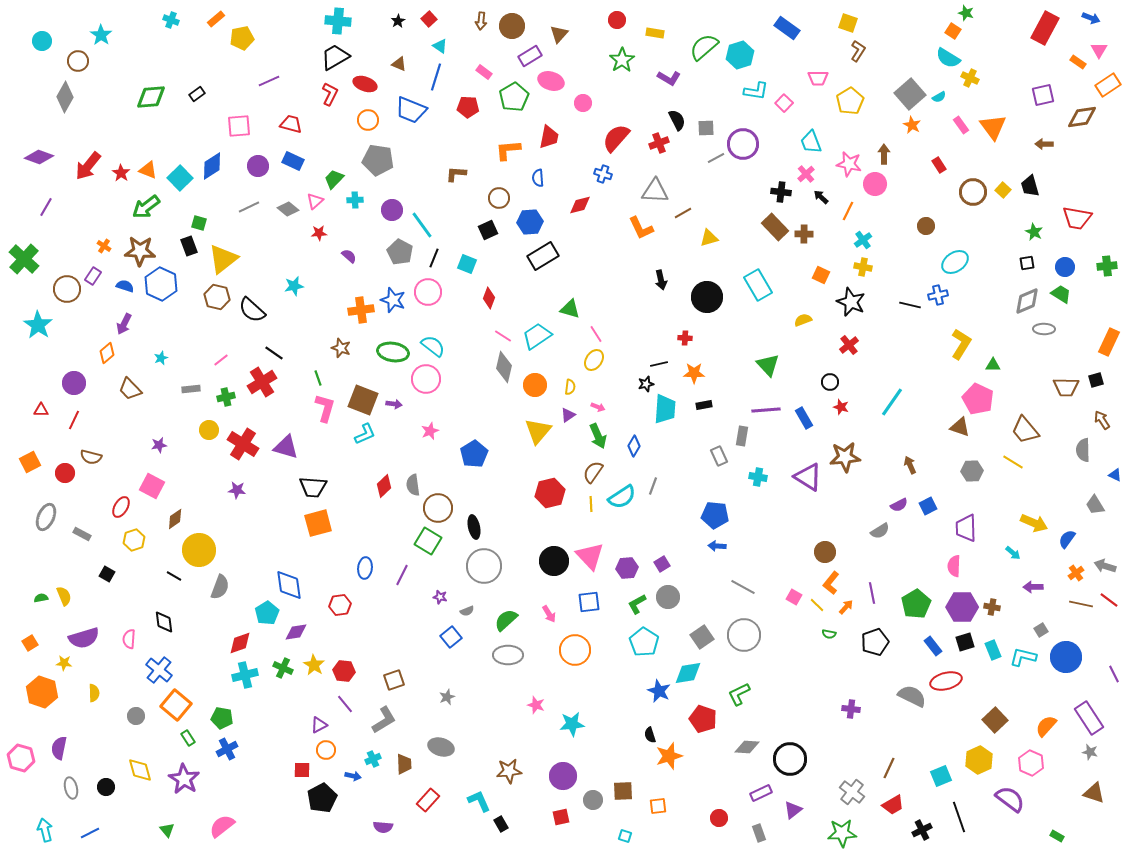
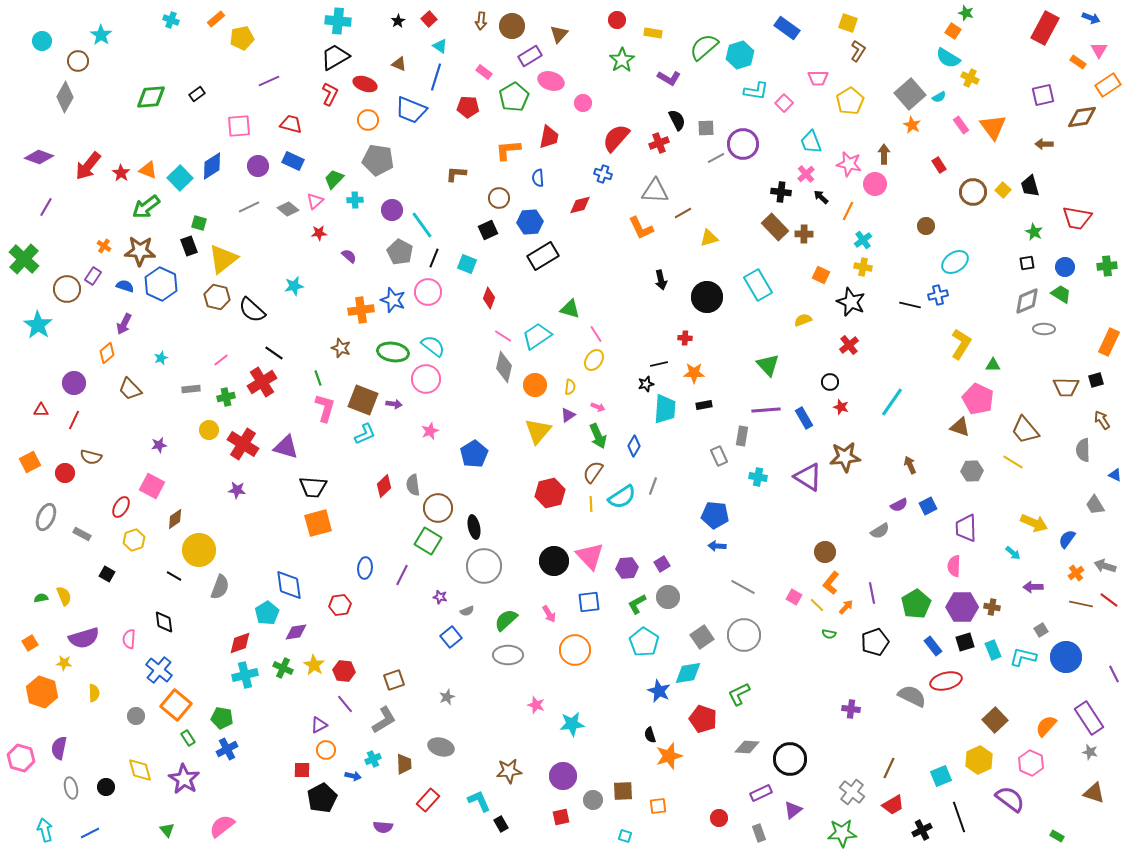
yellow rectangle at (655, 33): moved 2 px left
